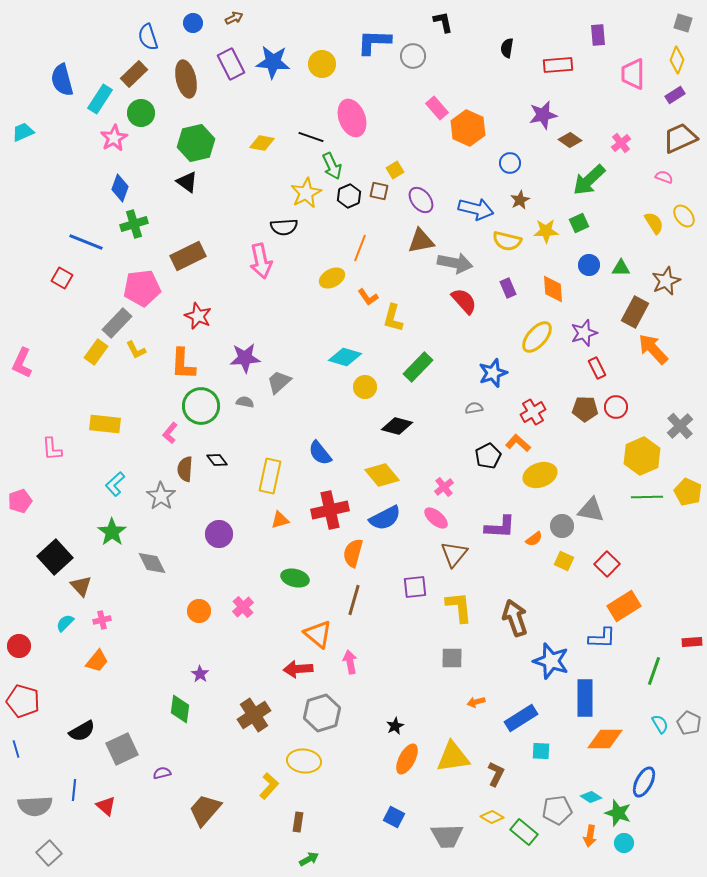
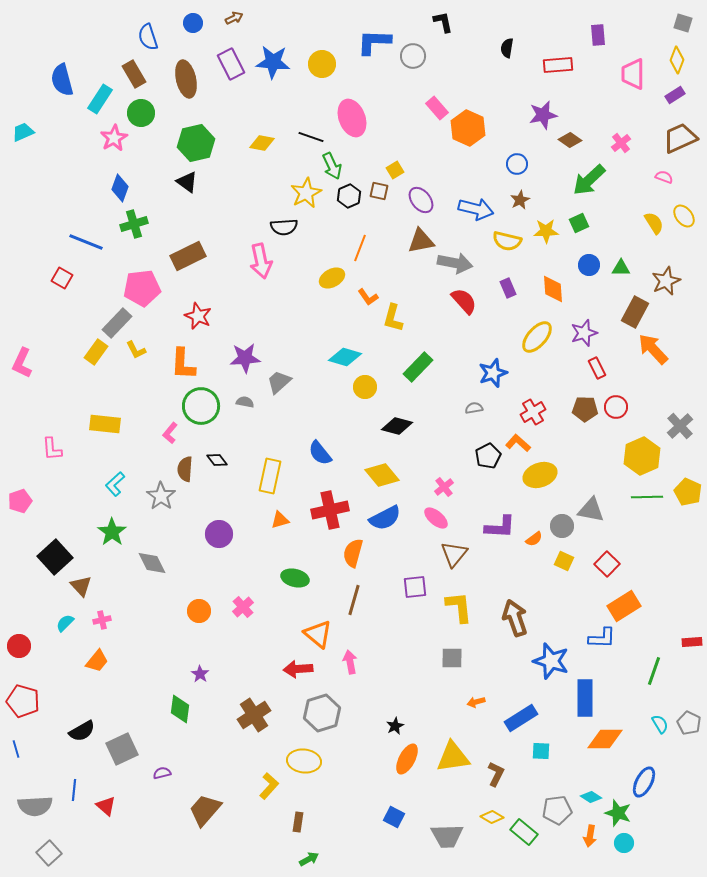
brown rectangle at (134, 74): rotated 76 degrees counterclockwise
blue circle at (510, 163): moved 7 px right, 1 px down
